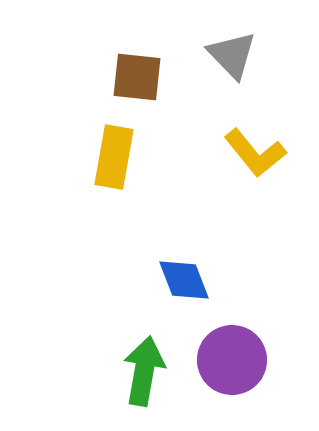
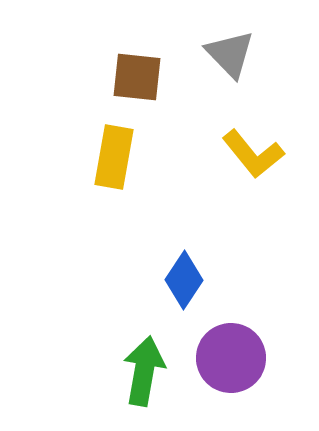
gray triangle: moved 2 px left, 1 px up
yellow L-shape: moved 2 px left, 1 px down
blue diamond: rotated 54 degrees clockwise
purple circle: moved 1 px left, 2 px up
